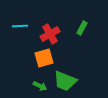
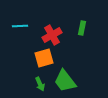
green rectangle: rotated 16 degrees counterclockwise
red cross: moved 2 px right, 1 px down
green trapezoid: rotated 30 degrees clockwise
green arrow: moved 2 px up; rotated 40 degrees clockwise
